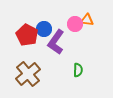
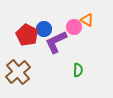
orange triangle: rotated 24 degrees clockwise
pink circle: moved 1 px left, 3 px down
purple L-shape: rotated 30 degrees clockwise
brown cross: moved 10 px left, 2 px up
